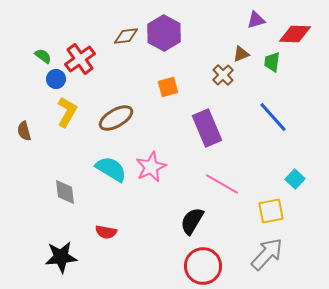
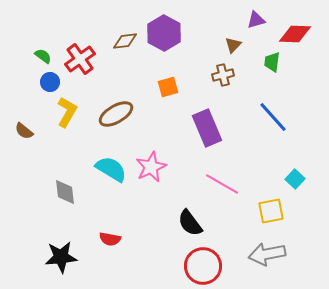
brown diamond: moved 1 px left, 5 px down
brown triangle: moved 8 px left, 9 px up; rotated 24 degrees counterclockwise
brown cross: rotated 30 degrees clockwise
blue circle: moved 6 px left, 3 px down
brown ellipse: moved 4 px up
brown semicircle: rotated 36 degrees counterclockwise
black semicircle: moved 2 px left, 2 px down; rotated 68 degrees counterclockwise
red semicircle: moved 4 px right, 7 px down
gray arrow: rotated 144 degrees counterclockwise
